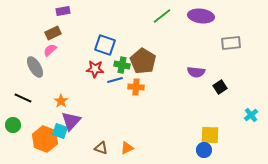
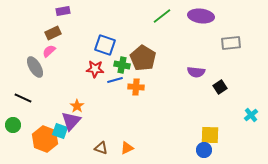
pink semicircle: moved 1 px left, 1 px down
brown pentagon: moved 3 px up
orange star: moved 16 px right, 5 px down
